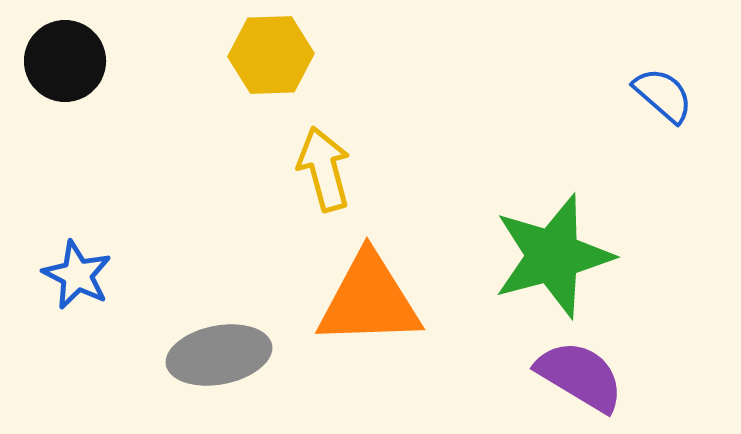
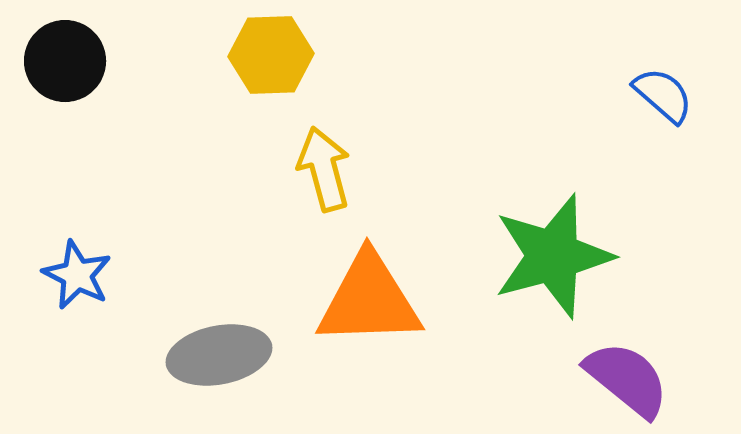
purple semicircle: moved 47 px right, 3 px down; rotated 8 degrees clockwise
